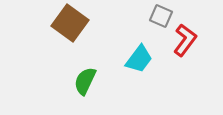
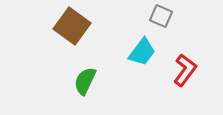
brown square: moved 2 px right, 3 px down
red L-shape: moved 30 px down
cyan trapezoid: moved 3 px right, 7 px up
